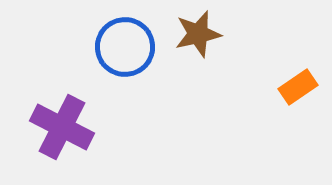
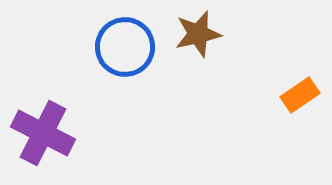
orange rectangle: moved 2 px right, 8 px down
purple cross: moved 19 px left, 6 px down
